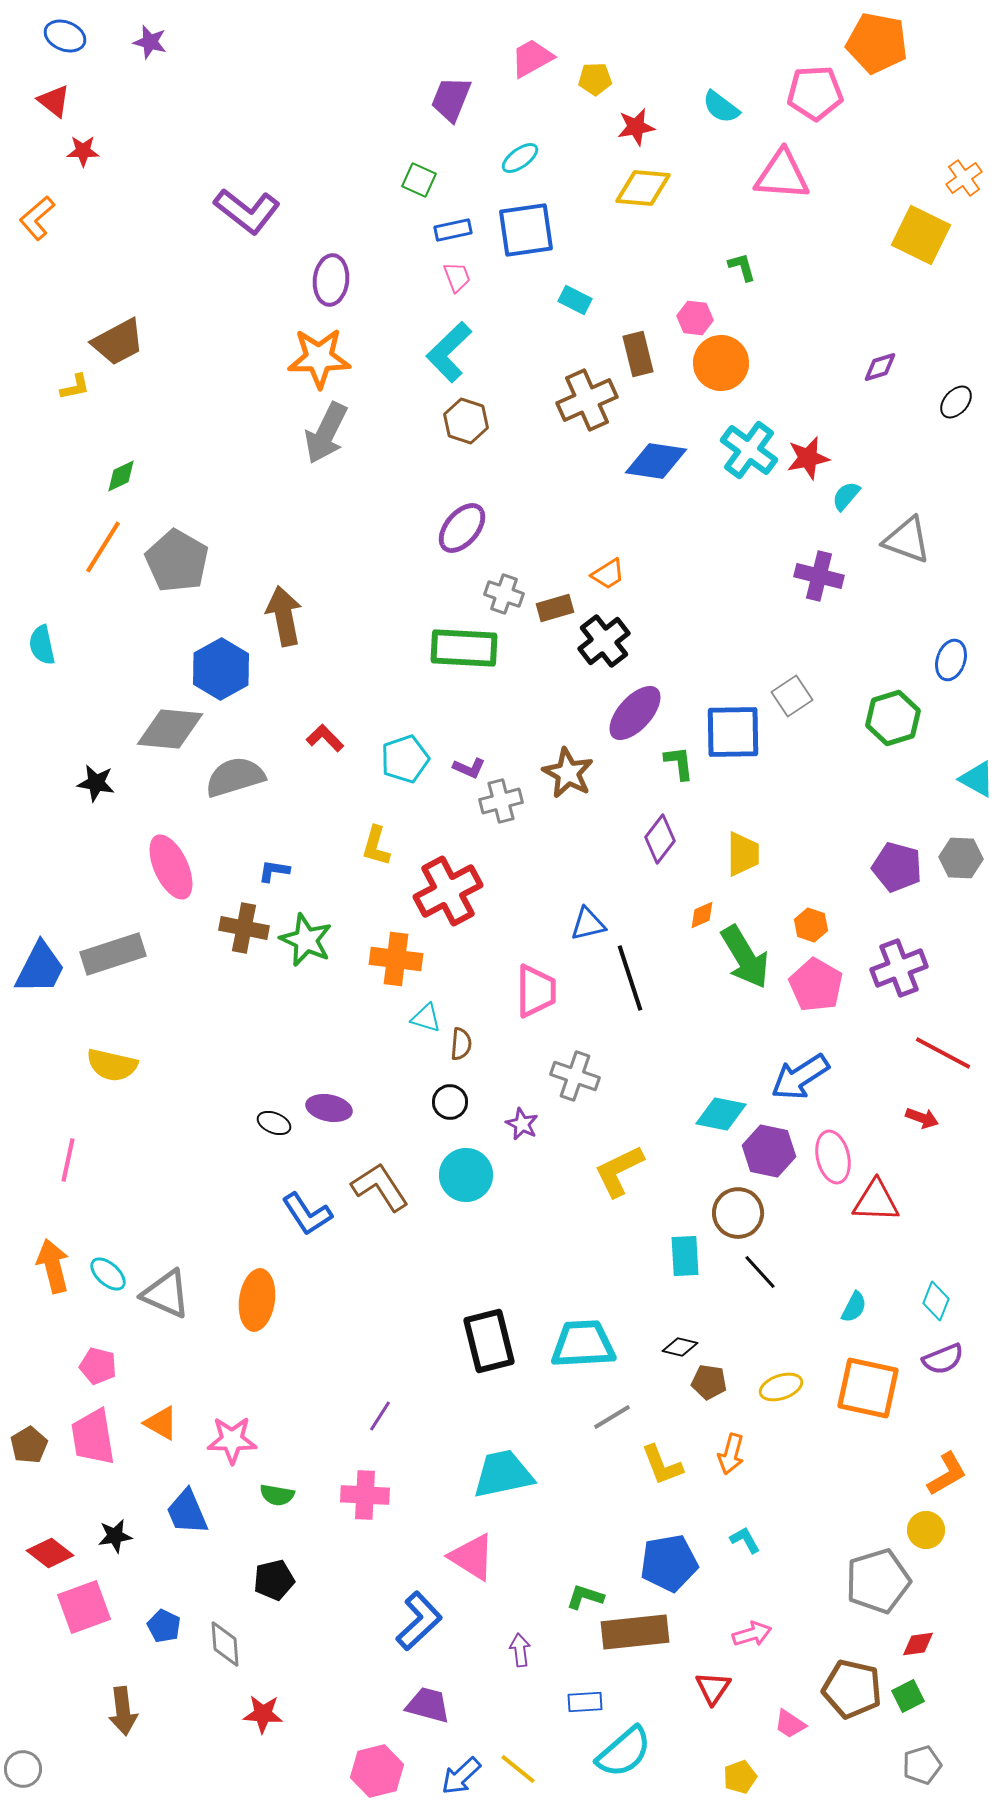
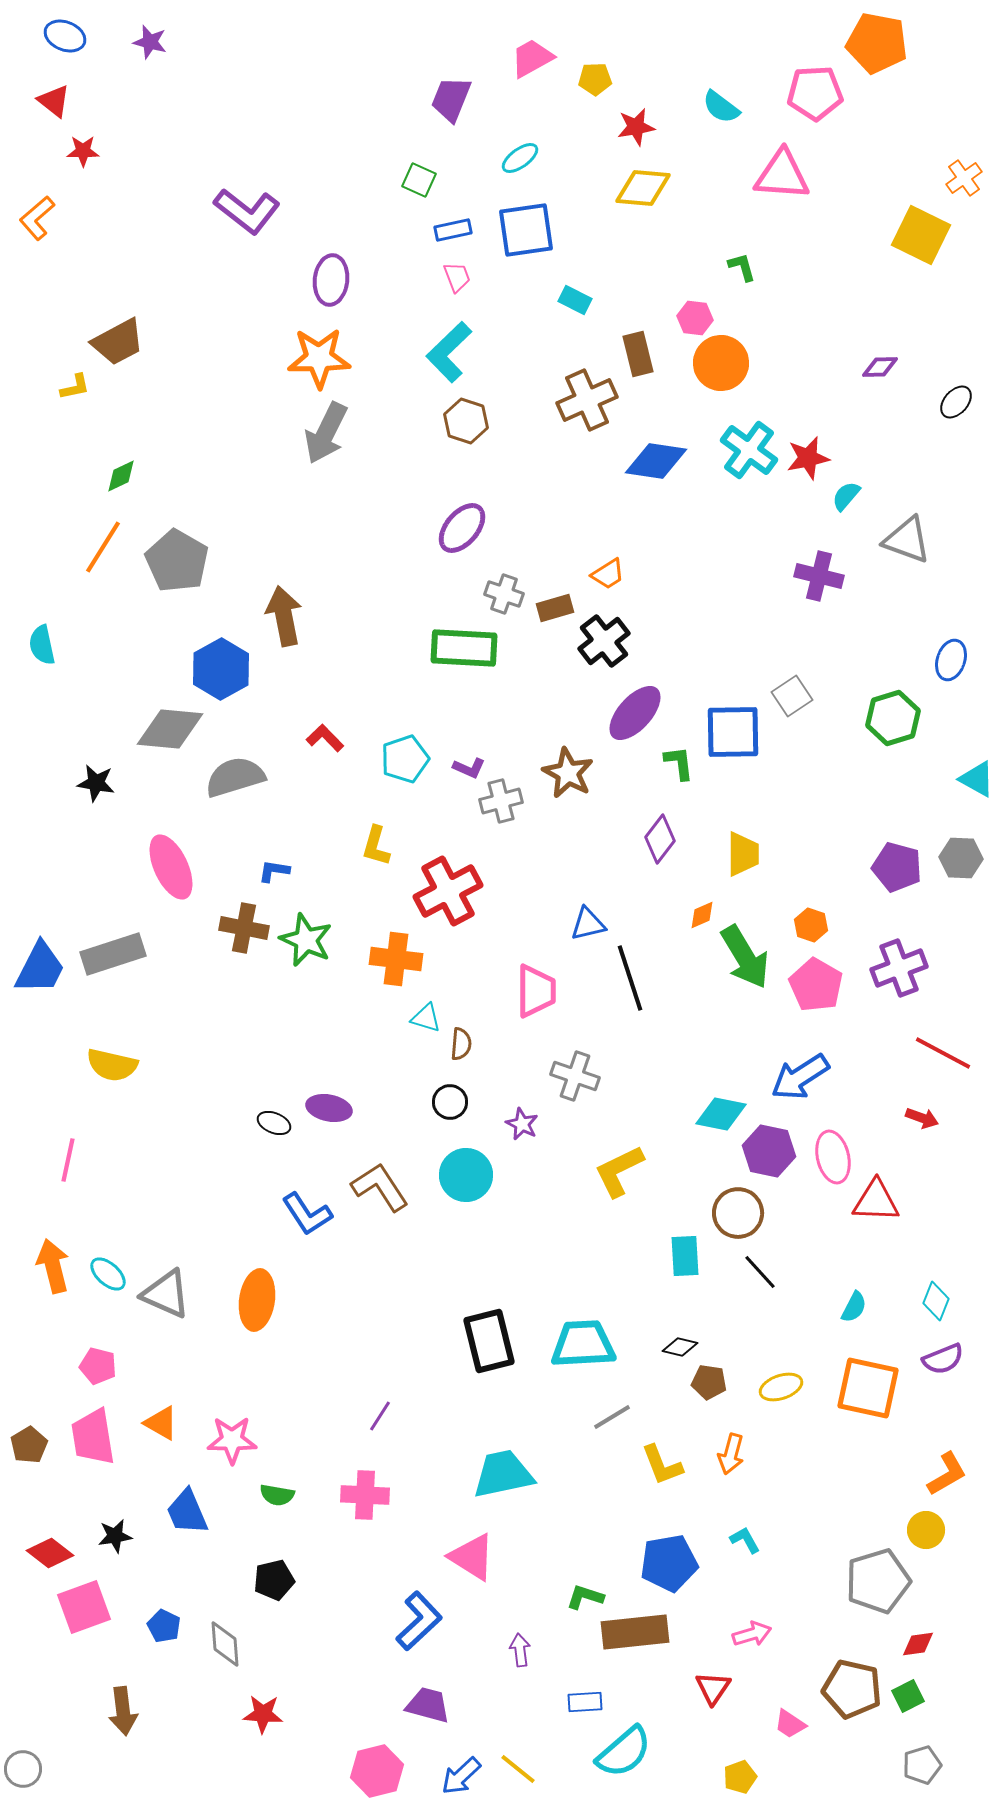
purple diamond at (880, 367): rotated 15 degrees clockwise
